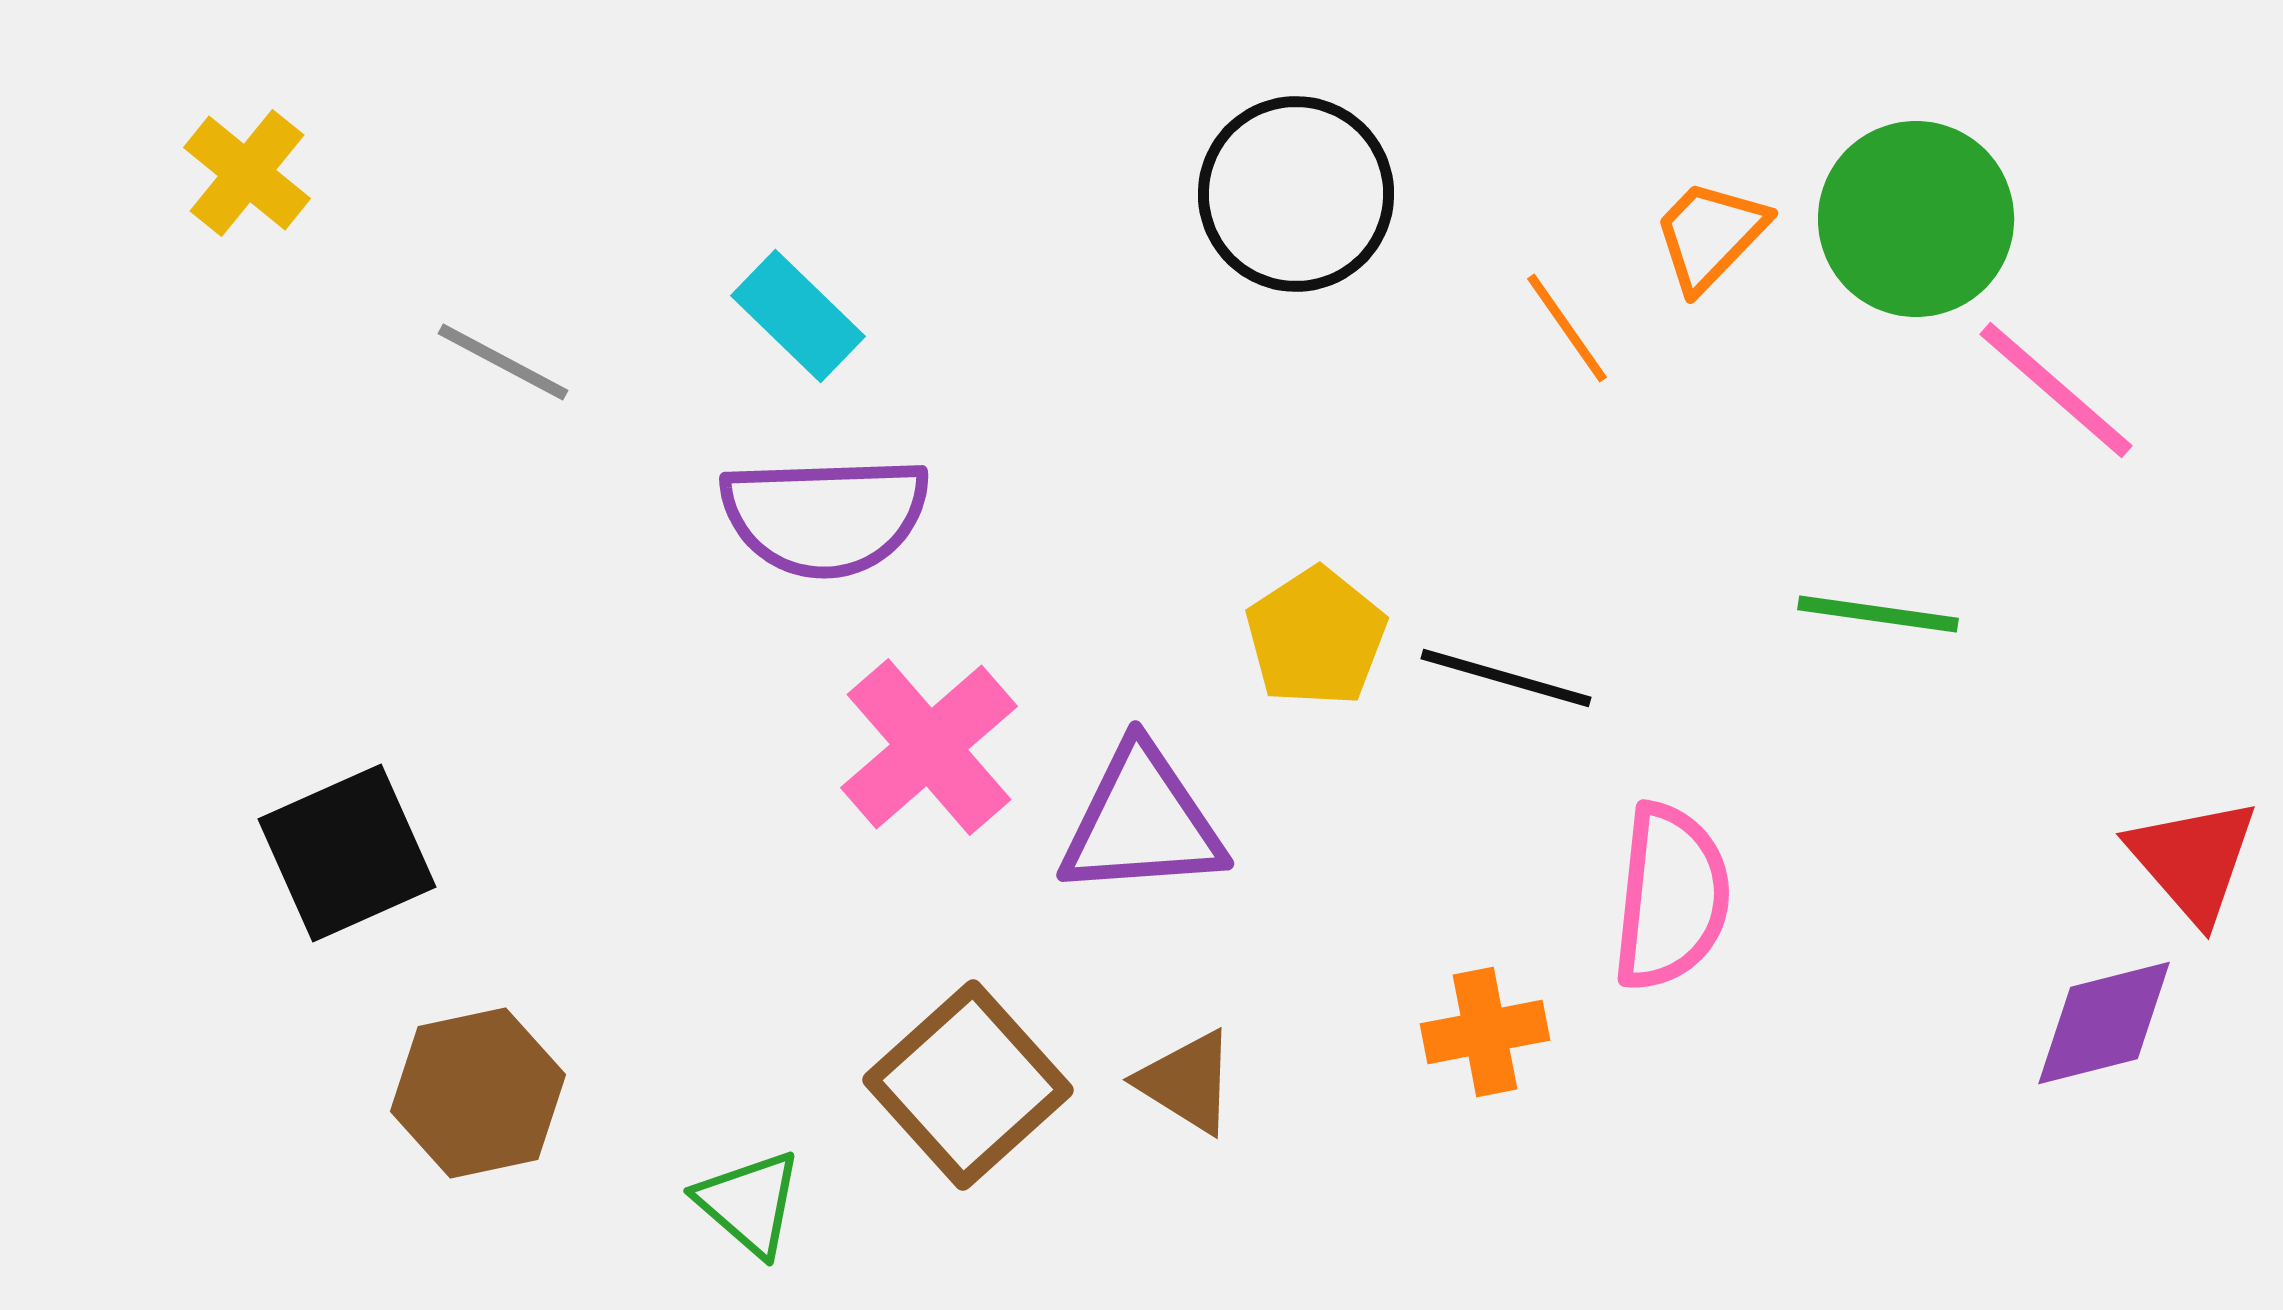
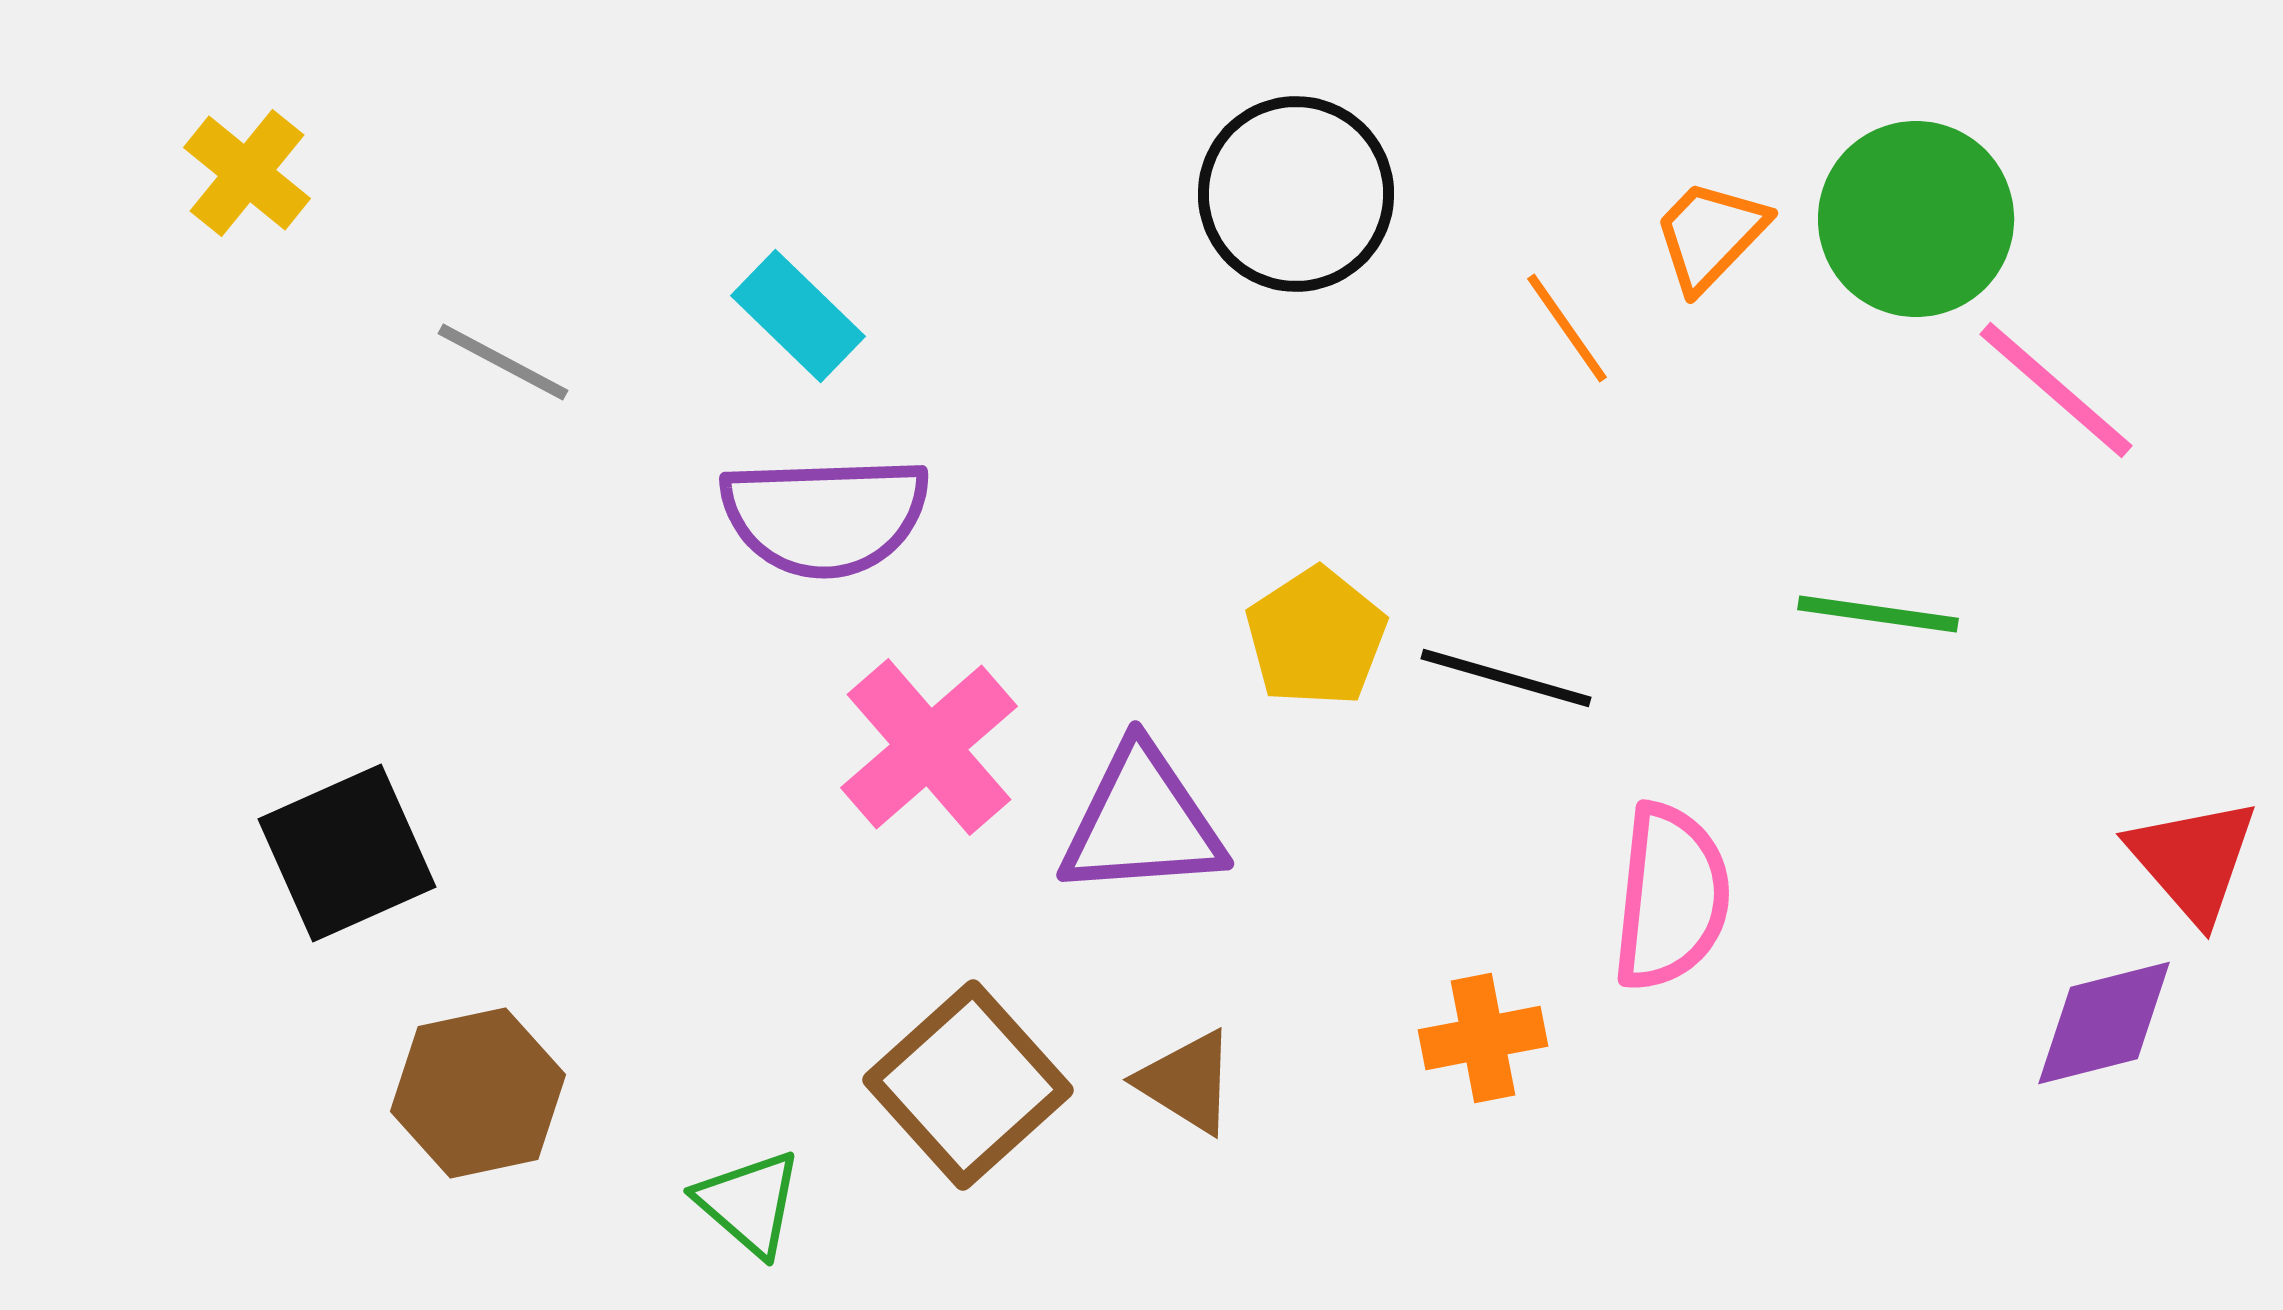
orange cross: moved 2 px left, 6 px down
